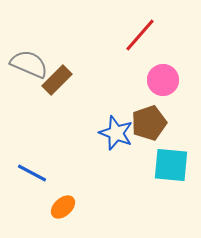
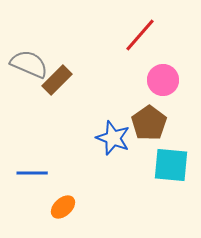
brown pentagon: rotated 16 degrees counterclockwise
blue star: moved 3 px left, 5 px down
blue line: rotated 28 degrees counterclockwise
